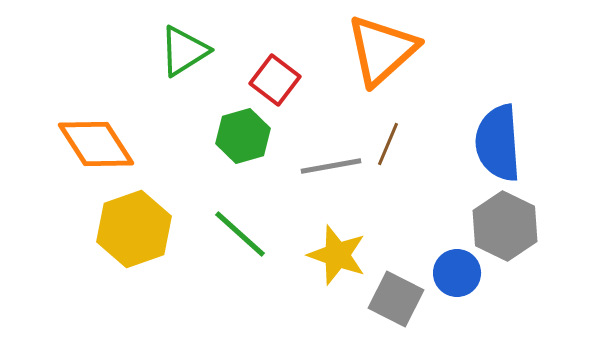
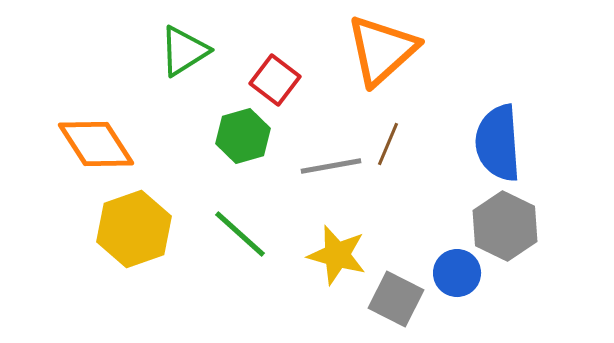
yellow star: rotated 4 degrees counterclockwise
